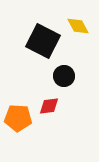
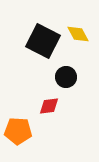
yellow diamond: moved 8 px down
black circle: moved 2 px right, 1 px down
orange pentagon: moved 13 px down
